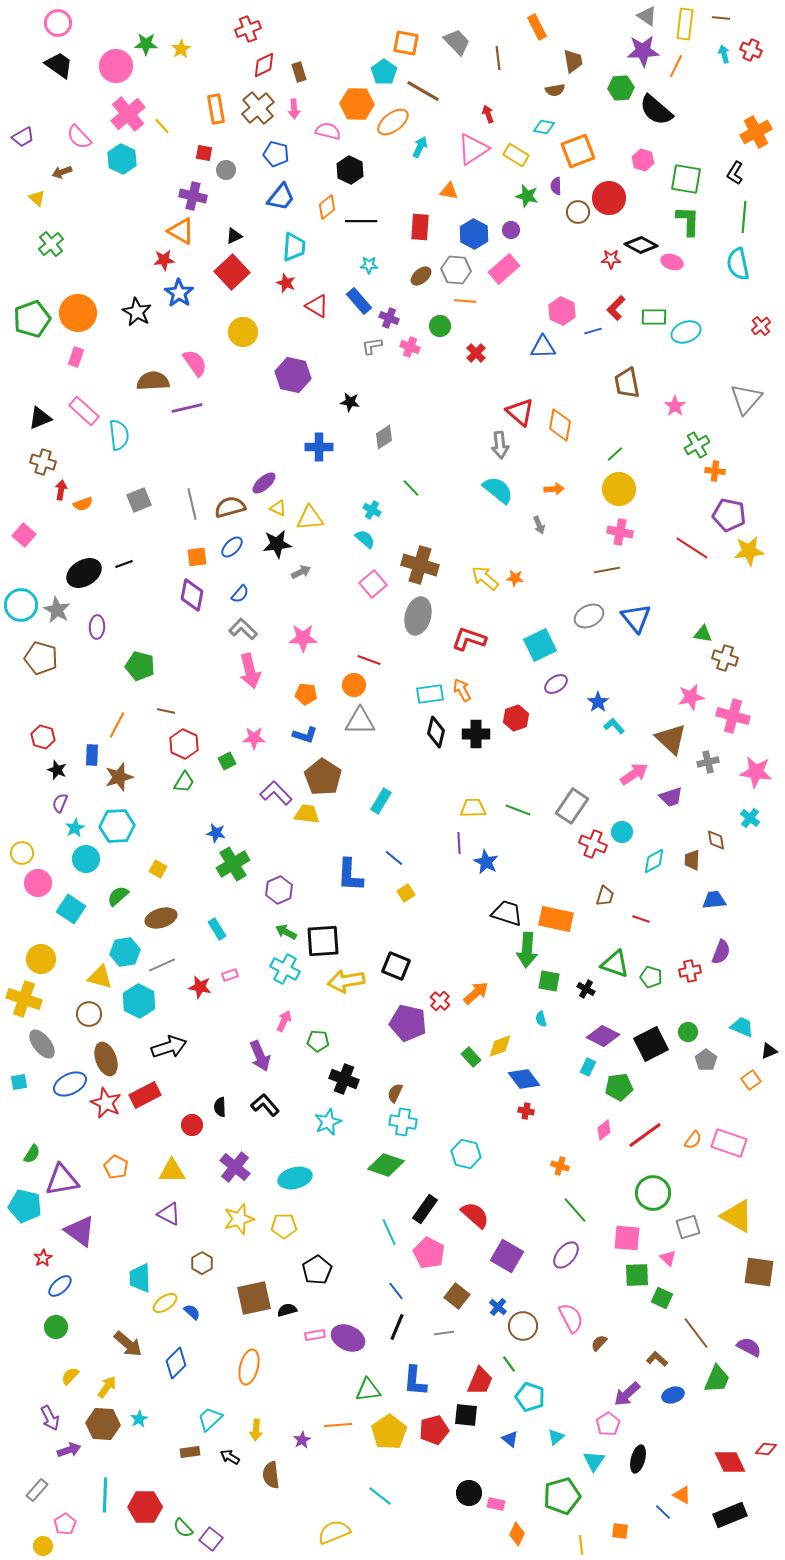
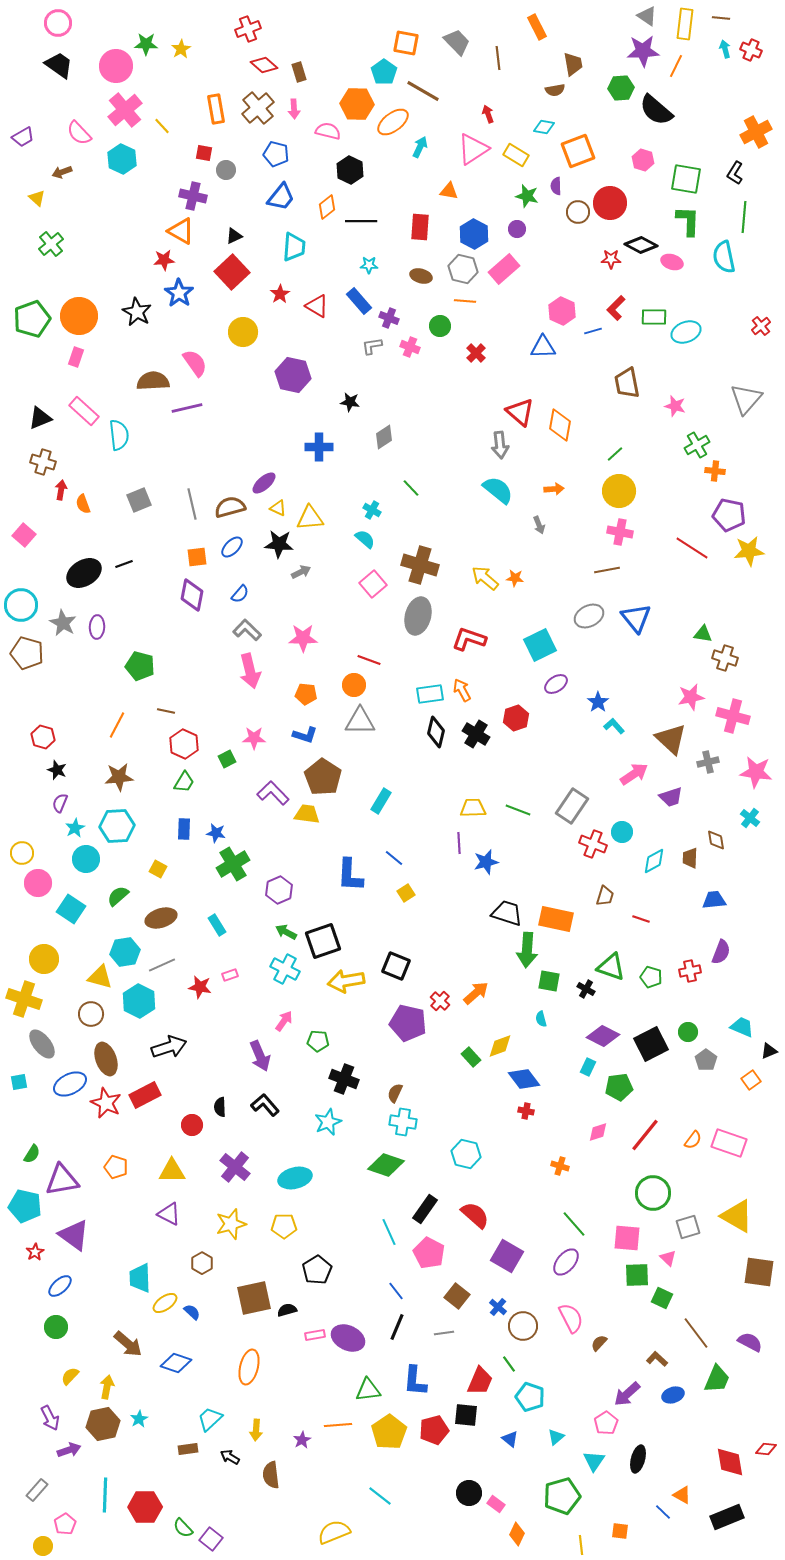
cyan arrow at (724, 54): moved 1 px right, 5 px up
brown trapezoid at (573, 61): moved 3 px down
red diamond at (264, 65): rotated 68 degrees clockwise
pink cross at (128, 114): moved 3 px left, 4 px up
pink semicircle at (79, 137): moved 4 px up
red circle at (609, 198): moved 1 px right, 5 px down
purple circle at (511, 230): moved 6 px right, 1 px up
cyan semicircle at (738, 264): moved 14 px left, 7 px up
gray hexagon at (456, 270): moved 7 px right, 1 px up; rotated 8 degrees clockwise
brown ellipse at (421, 276): rotated 55 degrees clockwise
red star at (286, 283): moved 6 px left, 11 px down; rotated 18 degrees clockwise
orange circle at (78, 313): moved 1 px right, 3 px down
pink star at (675, 406): rotated 20 degrees counterclockwise
yellow circle at (619, 489): moved 2 px down
orange semicircle at (83, 504): rotated 90 degrees clockwise
black star at (277, 544): moved 2 px right; rotated 12 degrees clockwise
gray star at (57, 610): moved 6 px right, 13 px down
gray L-shape at (243, 629): moved 4 px right, 1 px down
brown pentagon at (41, 658): moved 14 px left, 5 px up
black cross at (476, 734): rotated 32 degrees clockwise
blue rectangle at (92, 755): moved 92 px right, 74 px down
green square at (227, 761): moved 2 px up
brown star at (119, 777): rotated 12 degrees clockwise
purple L-shape at (276, 793): moved 3 px left
brown trapezoid at (692, 860): moved 2 px left, 2 px up
blue star at (486, 862): rotated 30 degrees clockwise
cyan rectangle at (217, 929): moved 4 px up
black square at (323, 941): rotated 15 degrees counterclockwise
yellow circle at (41, 959): moved 3 px right
green triangle at (615, 964): moved 4 px left, 3 px down
brown circle at (89, 1014): moved 2 px right
pink arrow at (284, 1021): rotated 10 degrees clockwise
pink diamond at (604, 1130): moved 6 px left, 2 px down; rotated 20 degrees clockwise
red line at (645, 1135): rotated 15 degrees counterclockwise
orange pentagon at (116, 1167): rotated 10 degrees counterclockwise
green line at (575, 1210): moved 1 px left, 14 px down
yellow star at (239, 1219): moved 8 px left, 5 px down
purple triangle at (80, 1231): moved 6 px left, 4 px down
purple ellipse at (566, 1255): moved 7 px down
red star at (43, 1258): moved 8 px left, 6 px up
purple semicircle at (749, 1347): moved 1 px right, 5 px up
blue diamond at (176, 1363): rotated 64 degrees clockwise
yellow arrow at (107, 1387): rotated 25 degrees counterclockwise
brown hexagon at (103, 1424): rotated 16 degrees counterclockwise
pink pentagon at (608, 1424): moved 2 px left, 1 px up
brown rectangle at (190, 1452): moved 2 px left, 3 px up
red diamond at (730, 1462): rotated 16 degrees clockwise
pink rectangle at (496, 1504): rotated 24 degrees clockwise
black rectangle at (730, 1515): moved 3 px left, 2 px down
